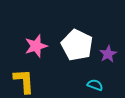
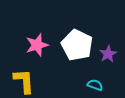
pink star: moved 1 px right, 1 px up
